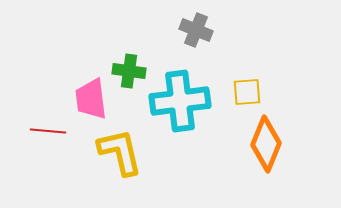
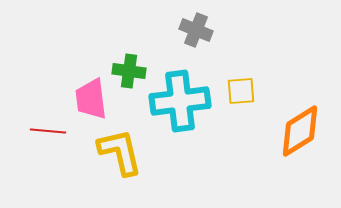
yellow square: moved 6 px left, 1 px up
orange diamond: moved 34 px right, 13 px up; rotated 36 degrees clockwise
